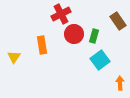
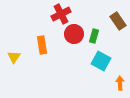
cyan square: moved 1 px right, 1 px down; rotated 24 degrees counterclockwise
